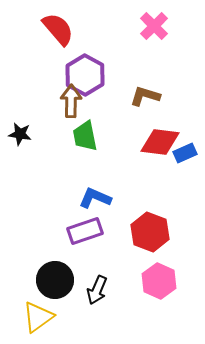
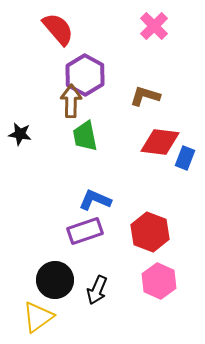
blue rectangle: moved 5 px down; rotated 45 degrees counterclockwise
blue L-shape: moved 2 px down
